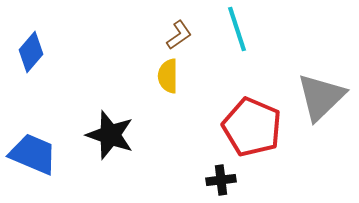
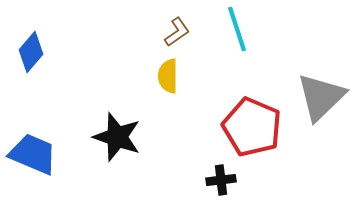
brown L-shape: moved 2 px left, 3 px up
black star: moved 7 px right, 2 px down
